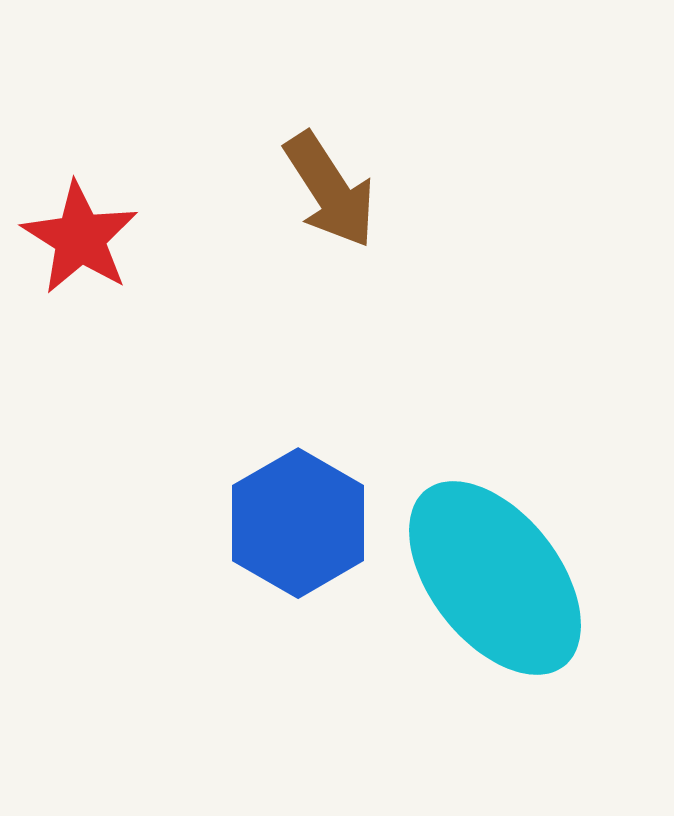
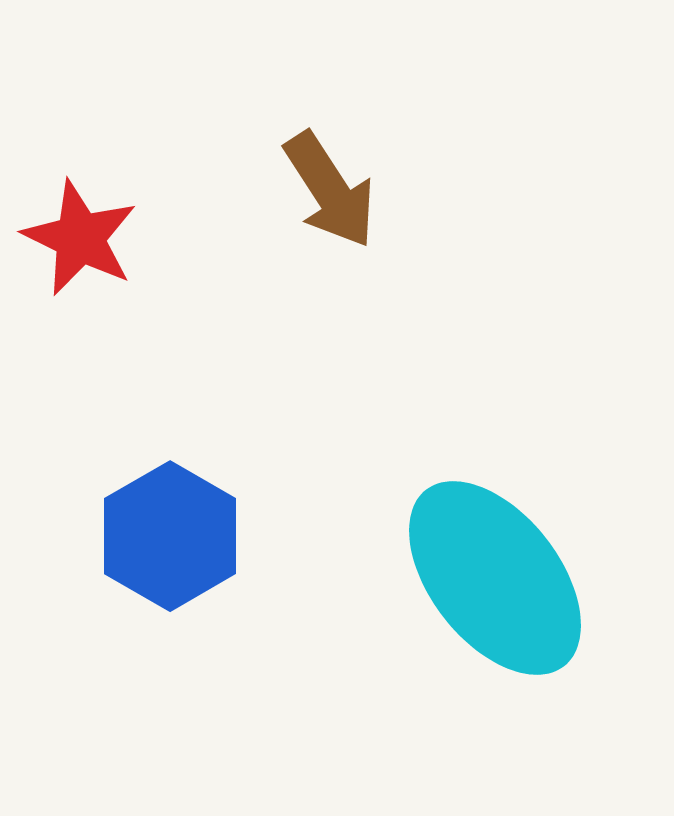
red star: rotated 6 degrees counterclockwise
blue hexagon: moved 128 px left, 13 px down
